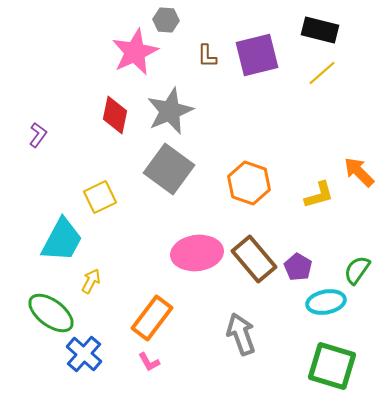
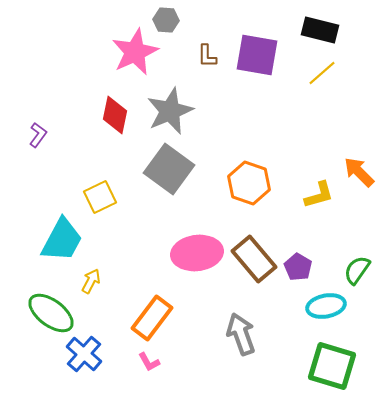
purple square: rotated 24 degrees clockwise
cyan ellipse: moved 4 px down
